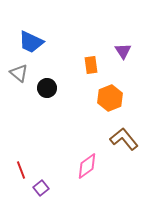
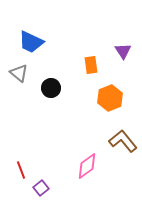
black circle: moved 4 px right
brown L-shape: moved 1 px left, 2 px down
